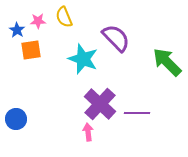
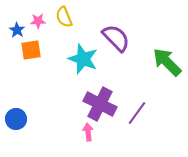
purple cross: rotated 16 degrees counterclockwise
purple line: rotated 55 degrees counterclockwise
